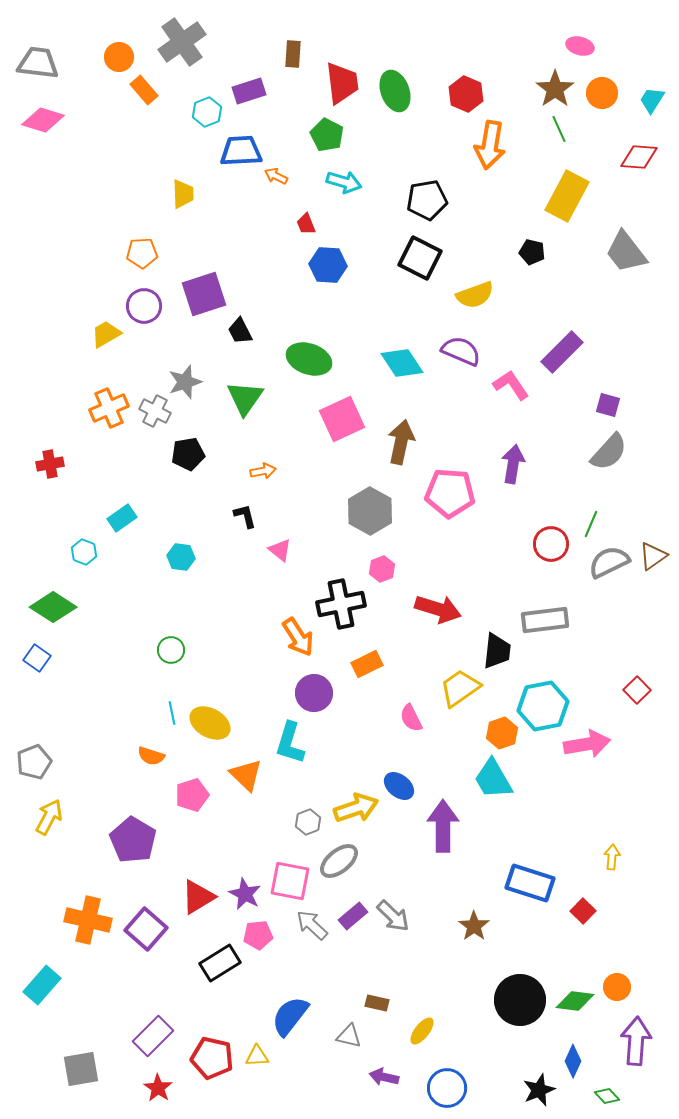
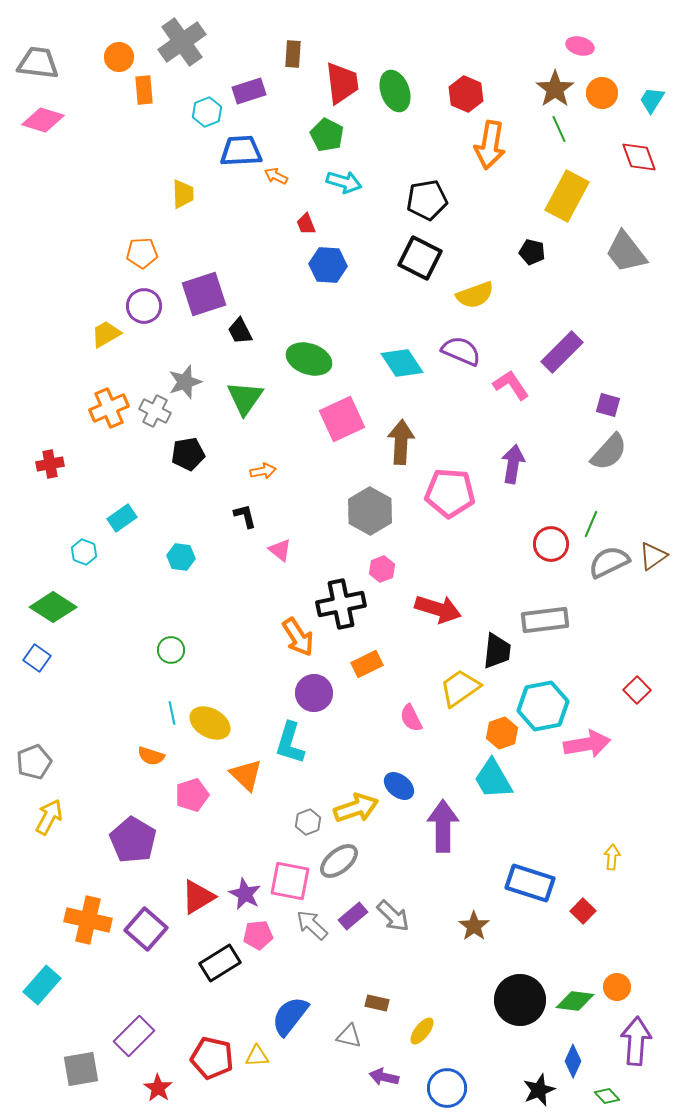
orange rectangle at (144, 90): rotated 36 degrees clockwise
red diamond at (639, 157): rotated 66 degrees clockwise
brown arrow at (401, 442): rotated 9 degrees counterclockwise
purple rectangle at (153, 1036): moved 19 px left
